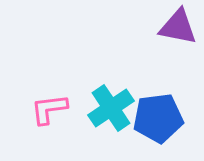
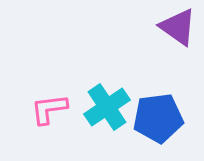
purple triangle: rotated 24 degrees clockwise
cyan cross: moved 4 px left, 1 px up
